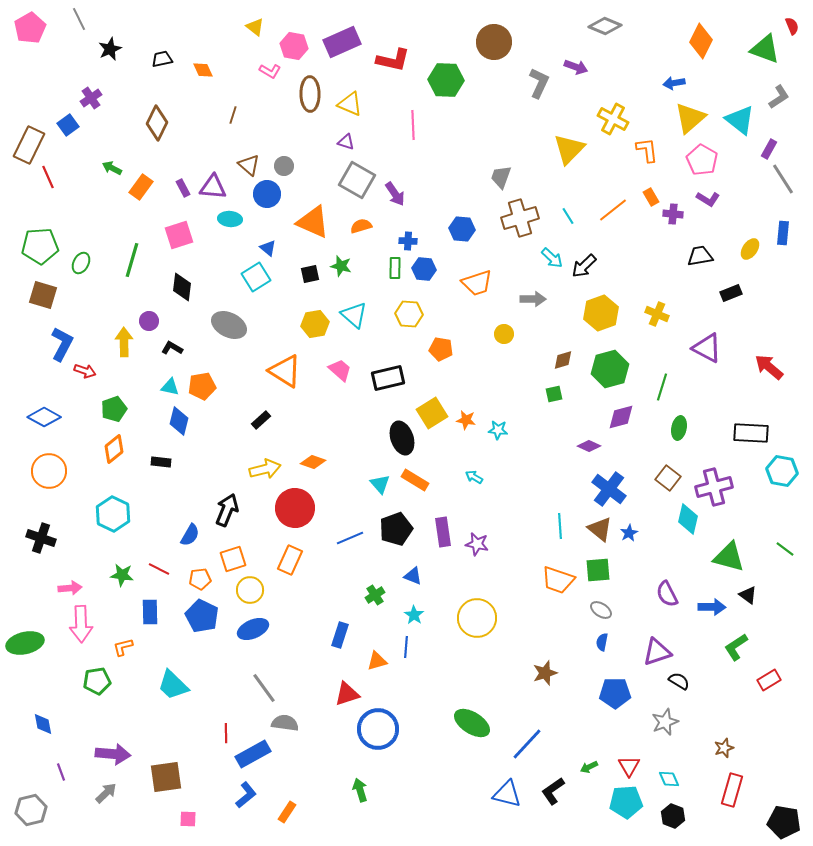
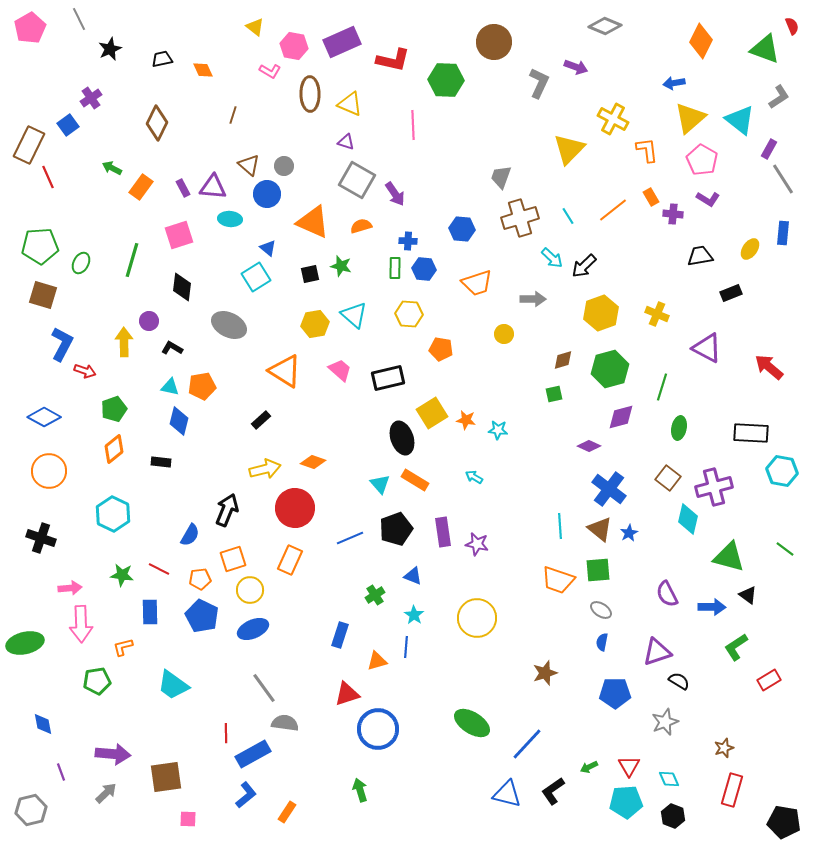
cyan trapezoid at (173, 685): rotated 8 degrees counterclockwise
